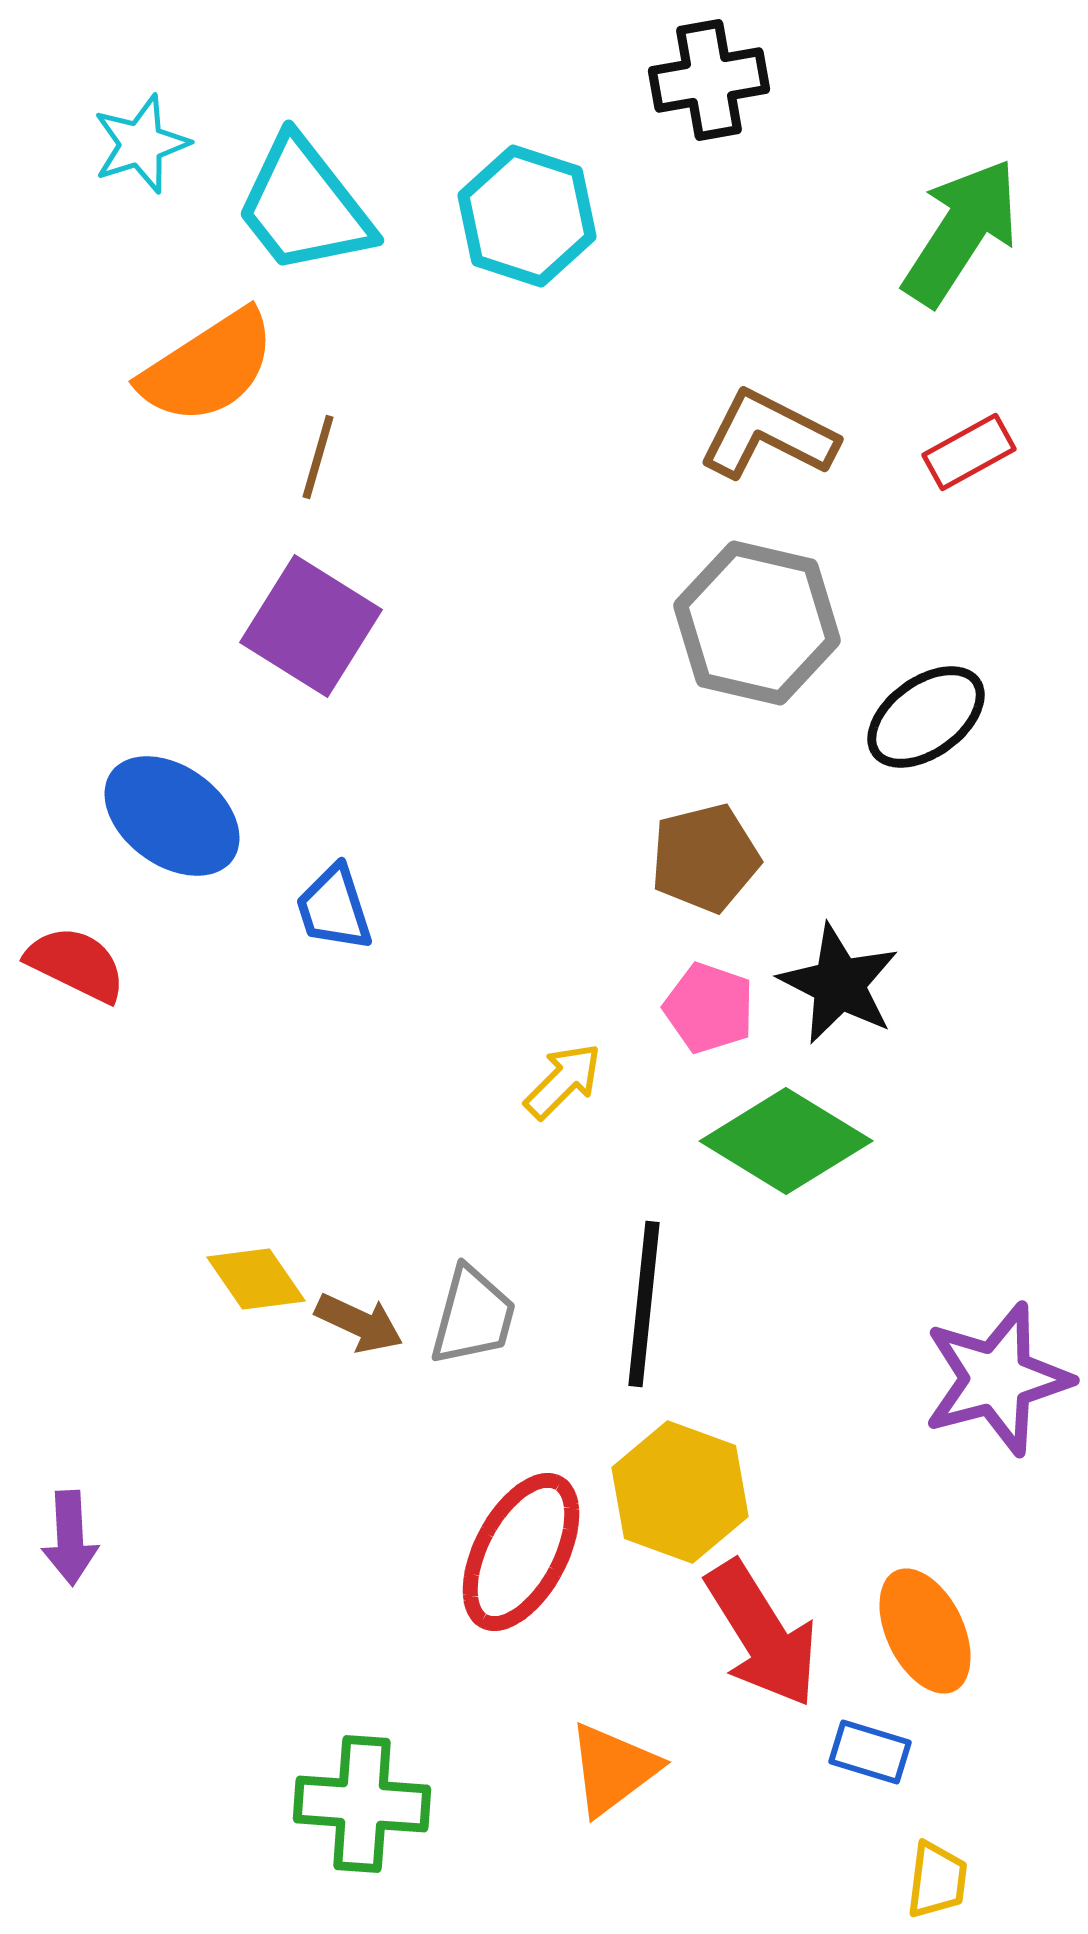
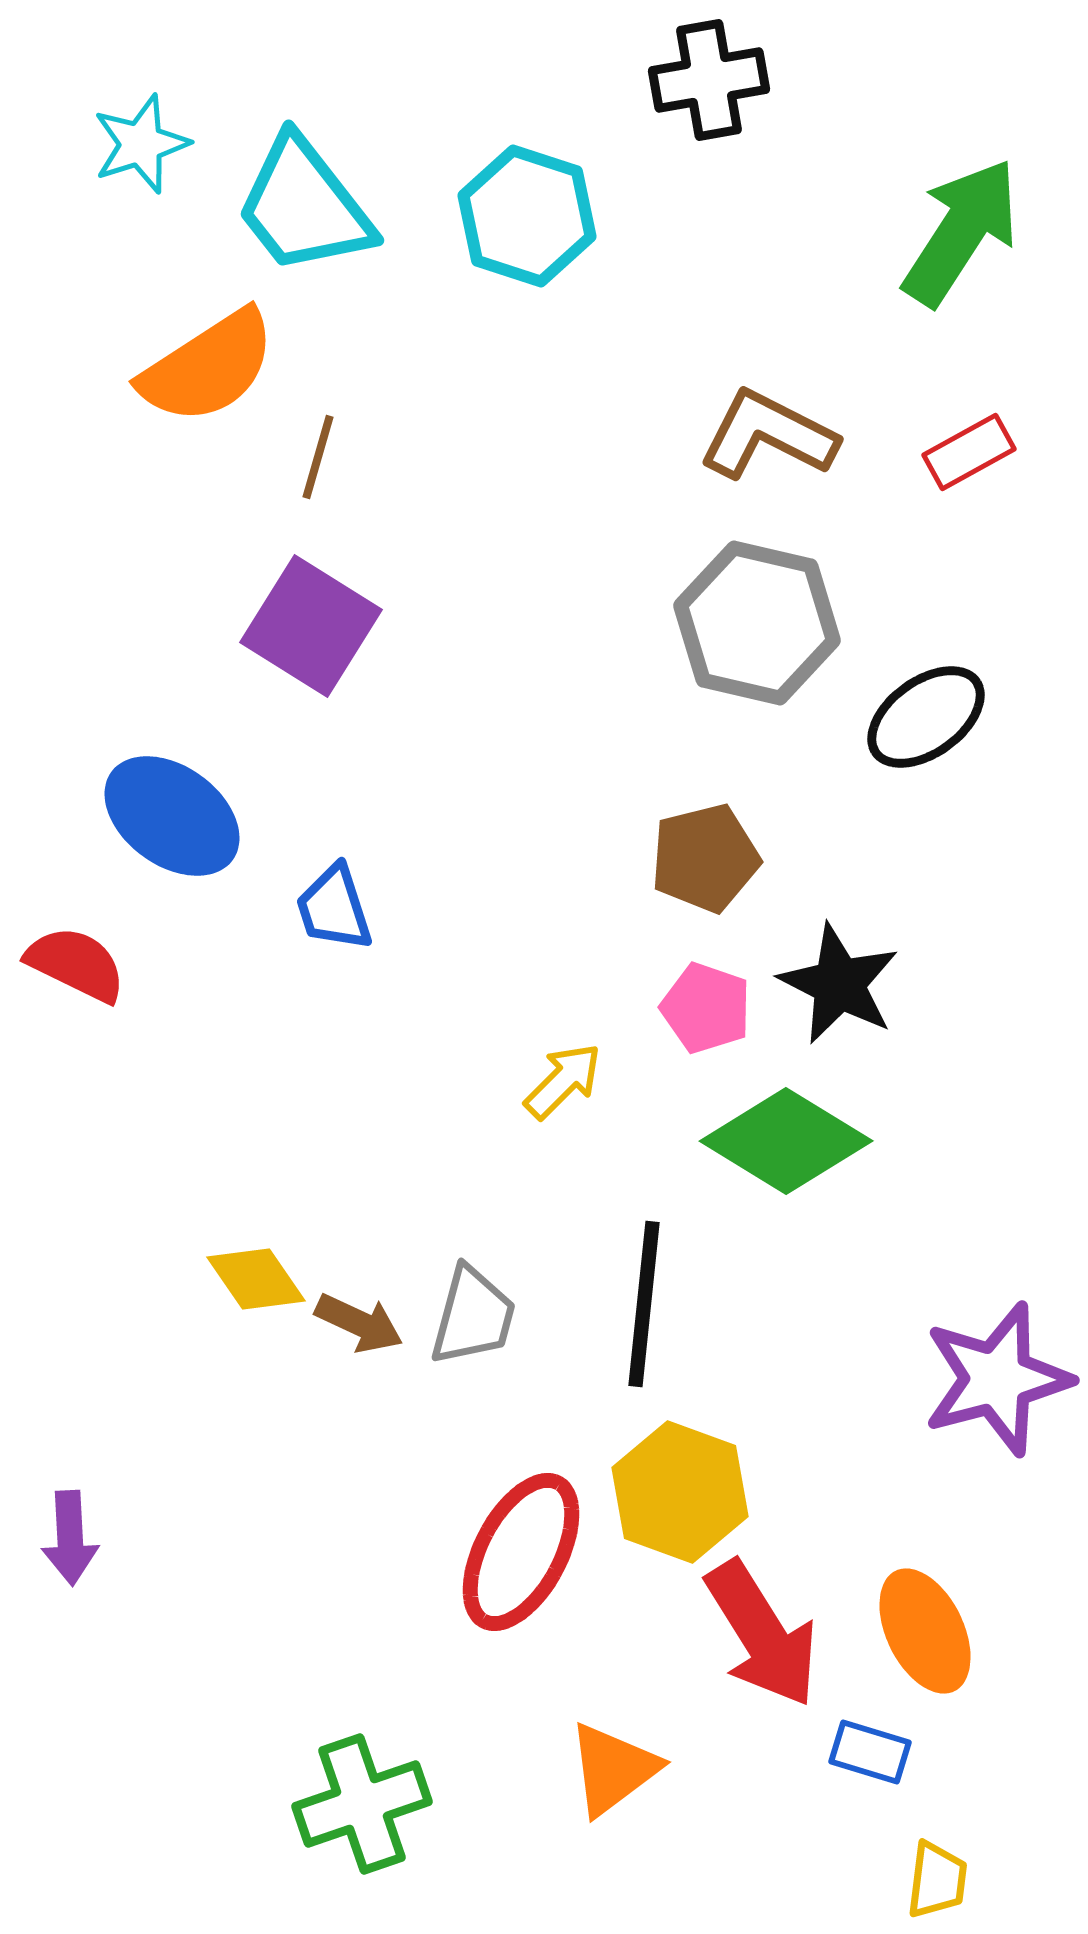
pink pentagon: moved 3 px left
green cross: rotated 23 degrees counterclockwise
